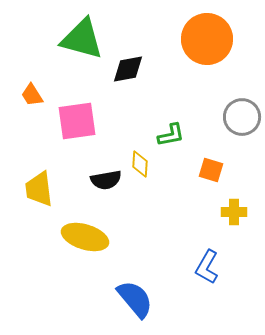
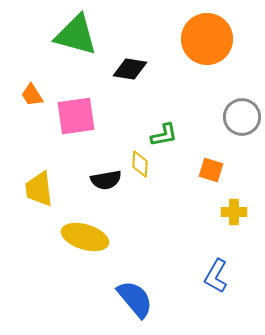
green triangle: moved 6 px left, 4 px up
black diamond: moved 2 px right; rotated 20 degrees clockwise
pink square: moved 1 px left, 5 px up
green L-shape: moved 7 px left
blue L-shape: moved 9 px right, 9 px down
